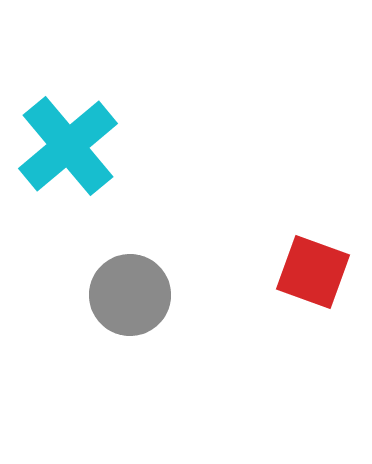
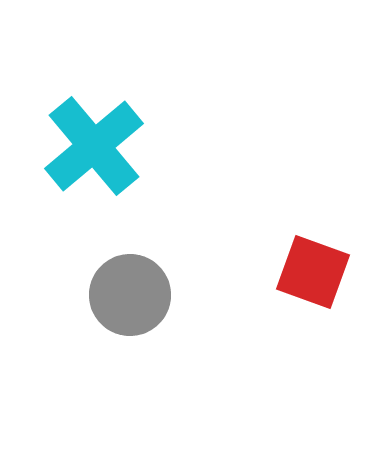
cyan cross: moved 26 px right
